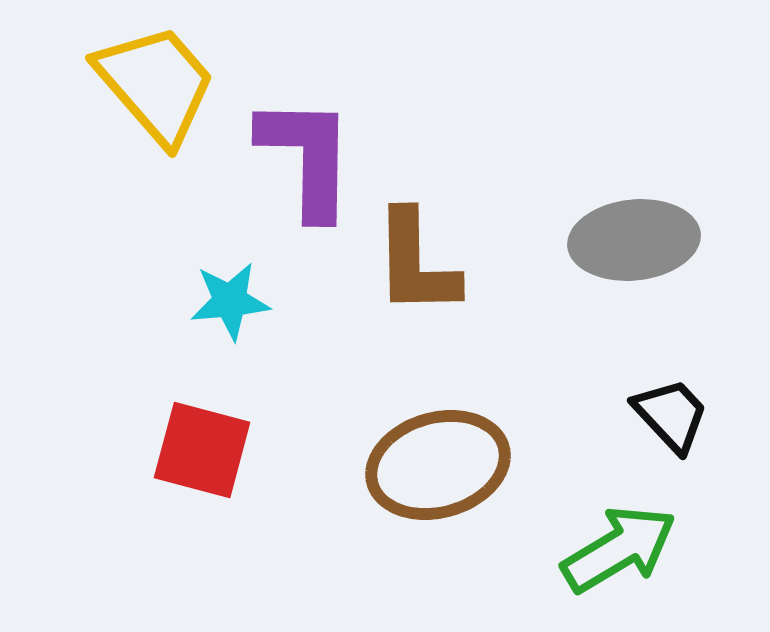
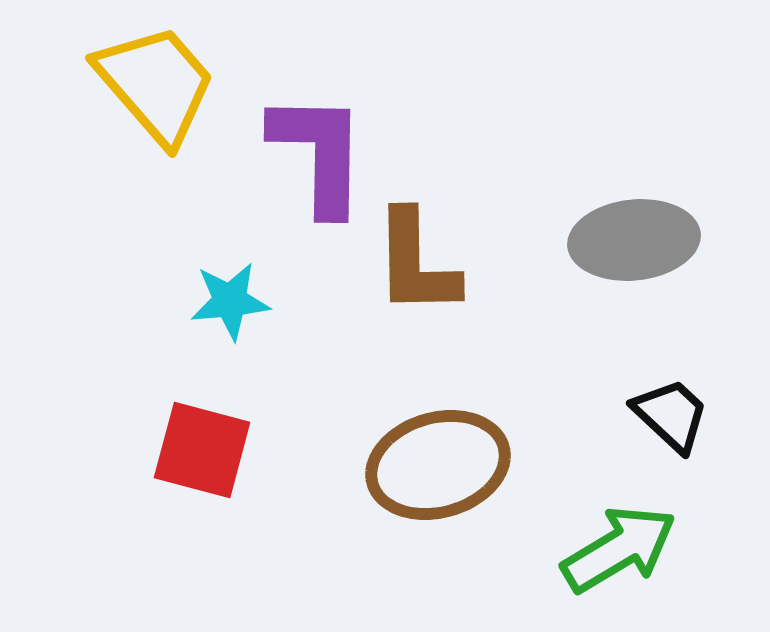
purple L-shape: moved 12 px right, 4 px up
black trapezoid: rotated 4 degrees counterclockwise
